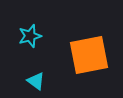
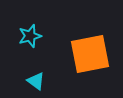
orange square: moved 1 px right, 1 px up
